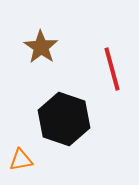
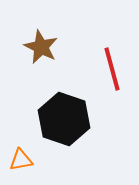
brown star: rotated 8 degrees counterclockwise
